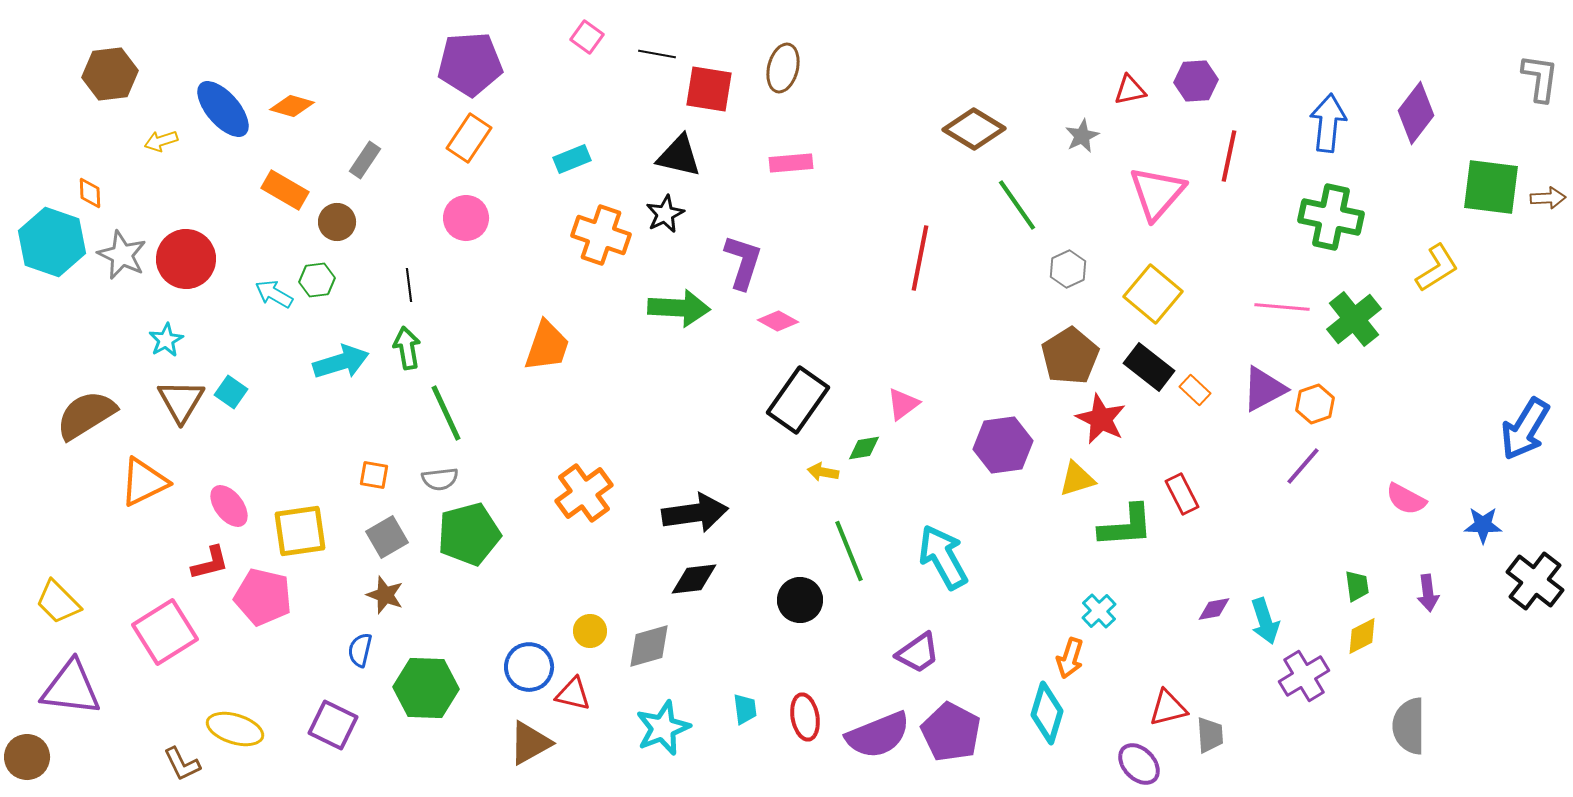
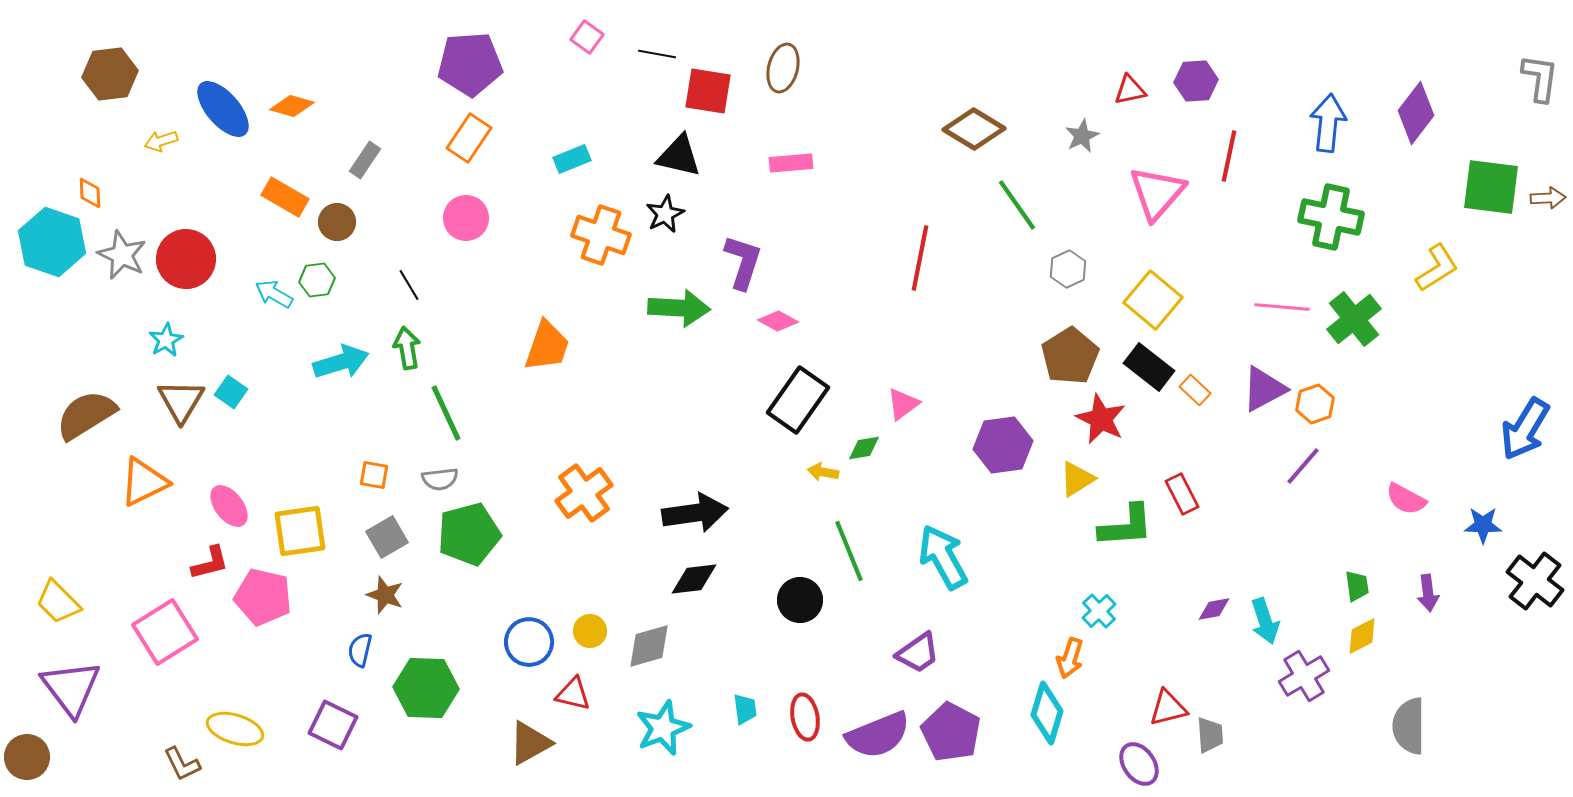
red square at (709, 89): moved 1 px left, 2 px down
orange rectangle at (285, 190): moved 7 px down
black line at (409, 285): rotated 24 degrees counterclockwise
yellow square at (1153, 294): moved 6 px down
yellow triangle at (1077, 479): rotated 15 degrees counterclockwise
blue circle at (529, 667): moved 25 px up
purple triangle at (71, 688): rotated 46 degrees clockwise
purple ellipse at (1139, 764): rotated 9 degrees clockwise
